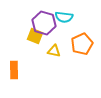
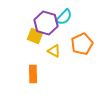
cyan semicircle: rotated 54 degrees counterclockwise
purple hexagon: moved 2 px right
yellow triangle: rotated 16 degrees clockwise
orange rectangle: moved 19 px right, 4 px down
